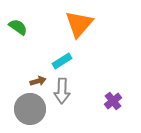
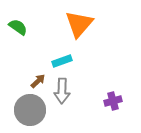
cyan rectangle: rotated 12 degrees clockwise
brown arrow: rotated 28 degrees counterclockwise
purple cross: rotated 24 degrees clockwise
gray circle: moved 1 px down
